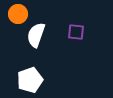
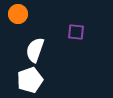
white semicircle: moved 1 px left, 15 px down
